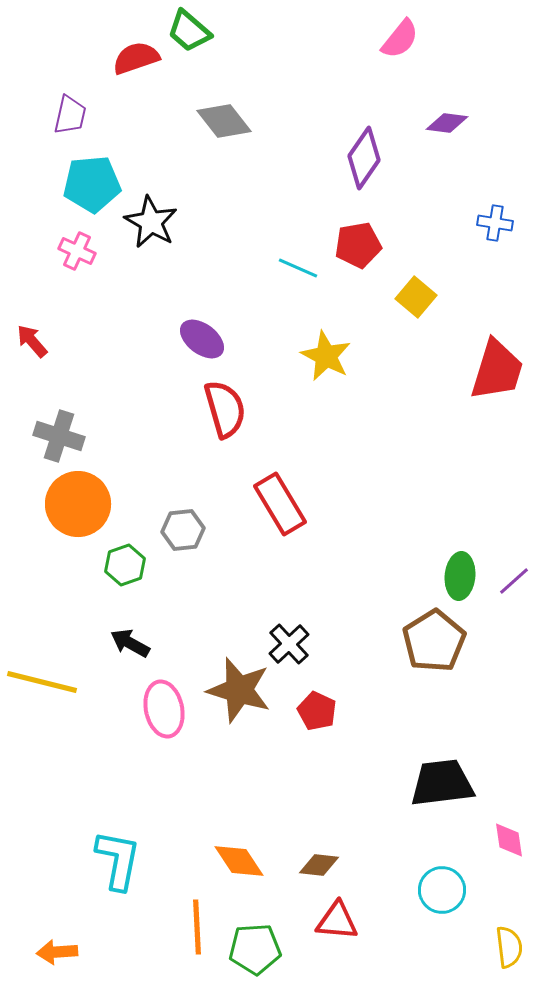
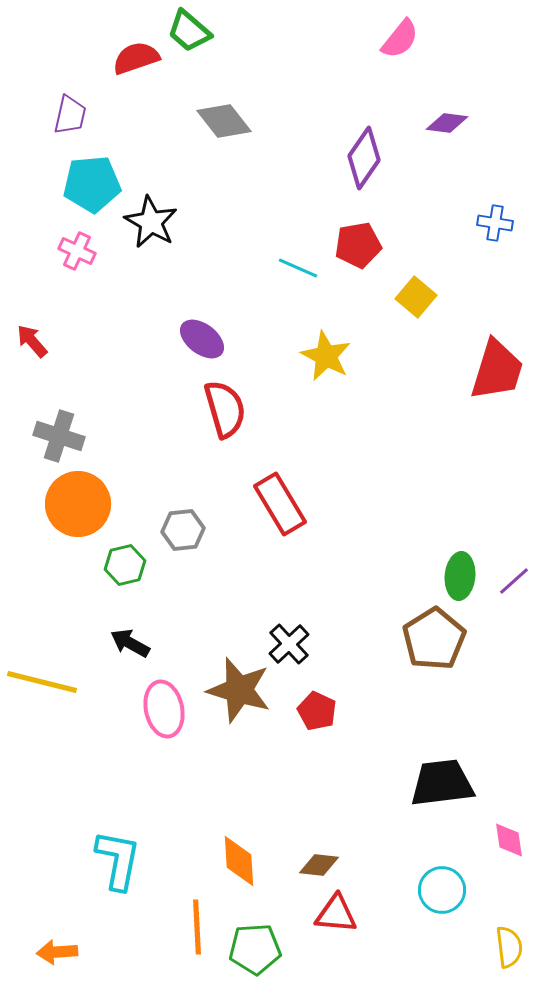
green hexagon at (125, 565): rotated 6 degrees clockwise
brown pentagon at (434, 641): moved 2 px up
orange diamond at (239, 861): rotated 30 degrees clockwise
red triangle at (337, 921): moved 1 px left, 7 px up
